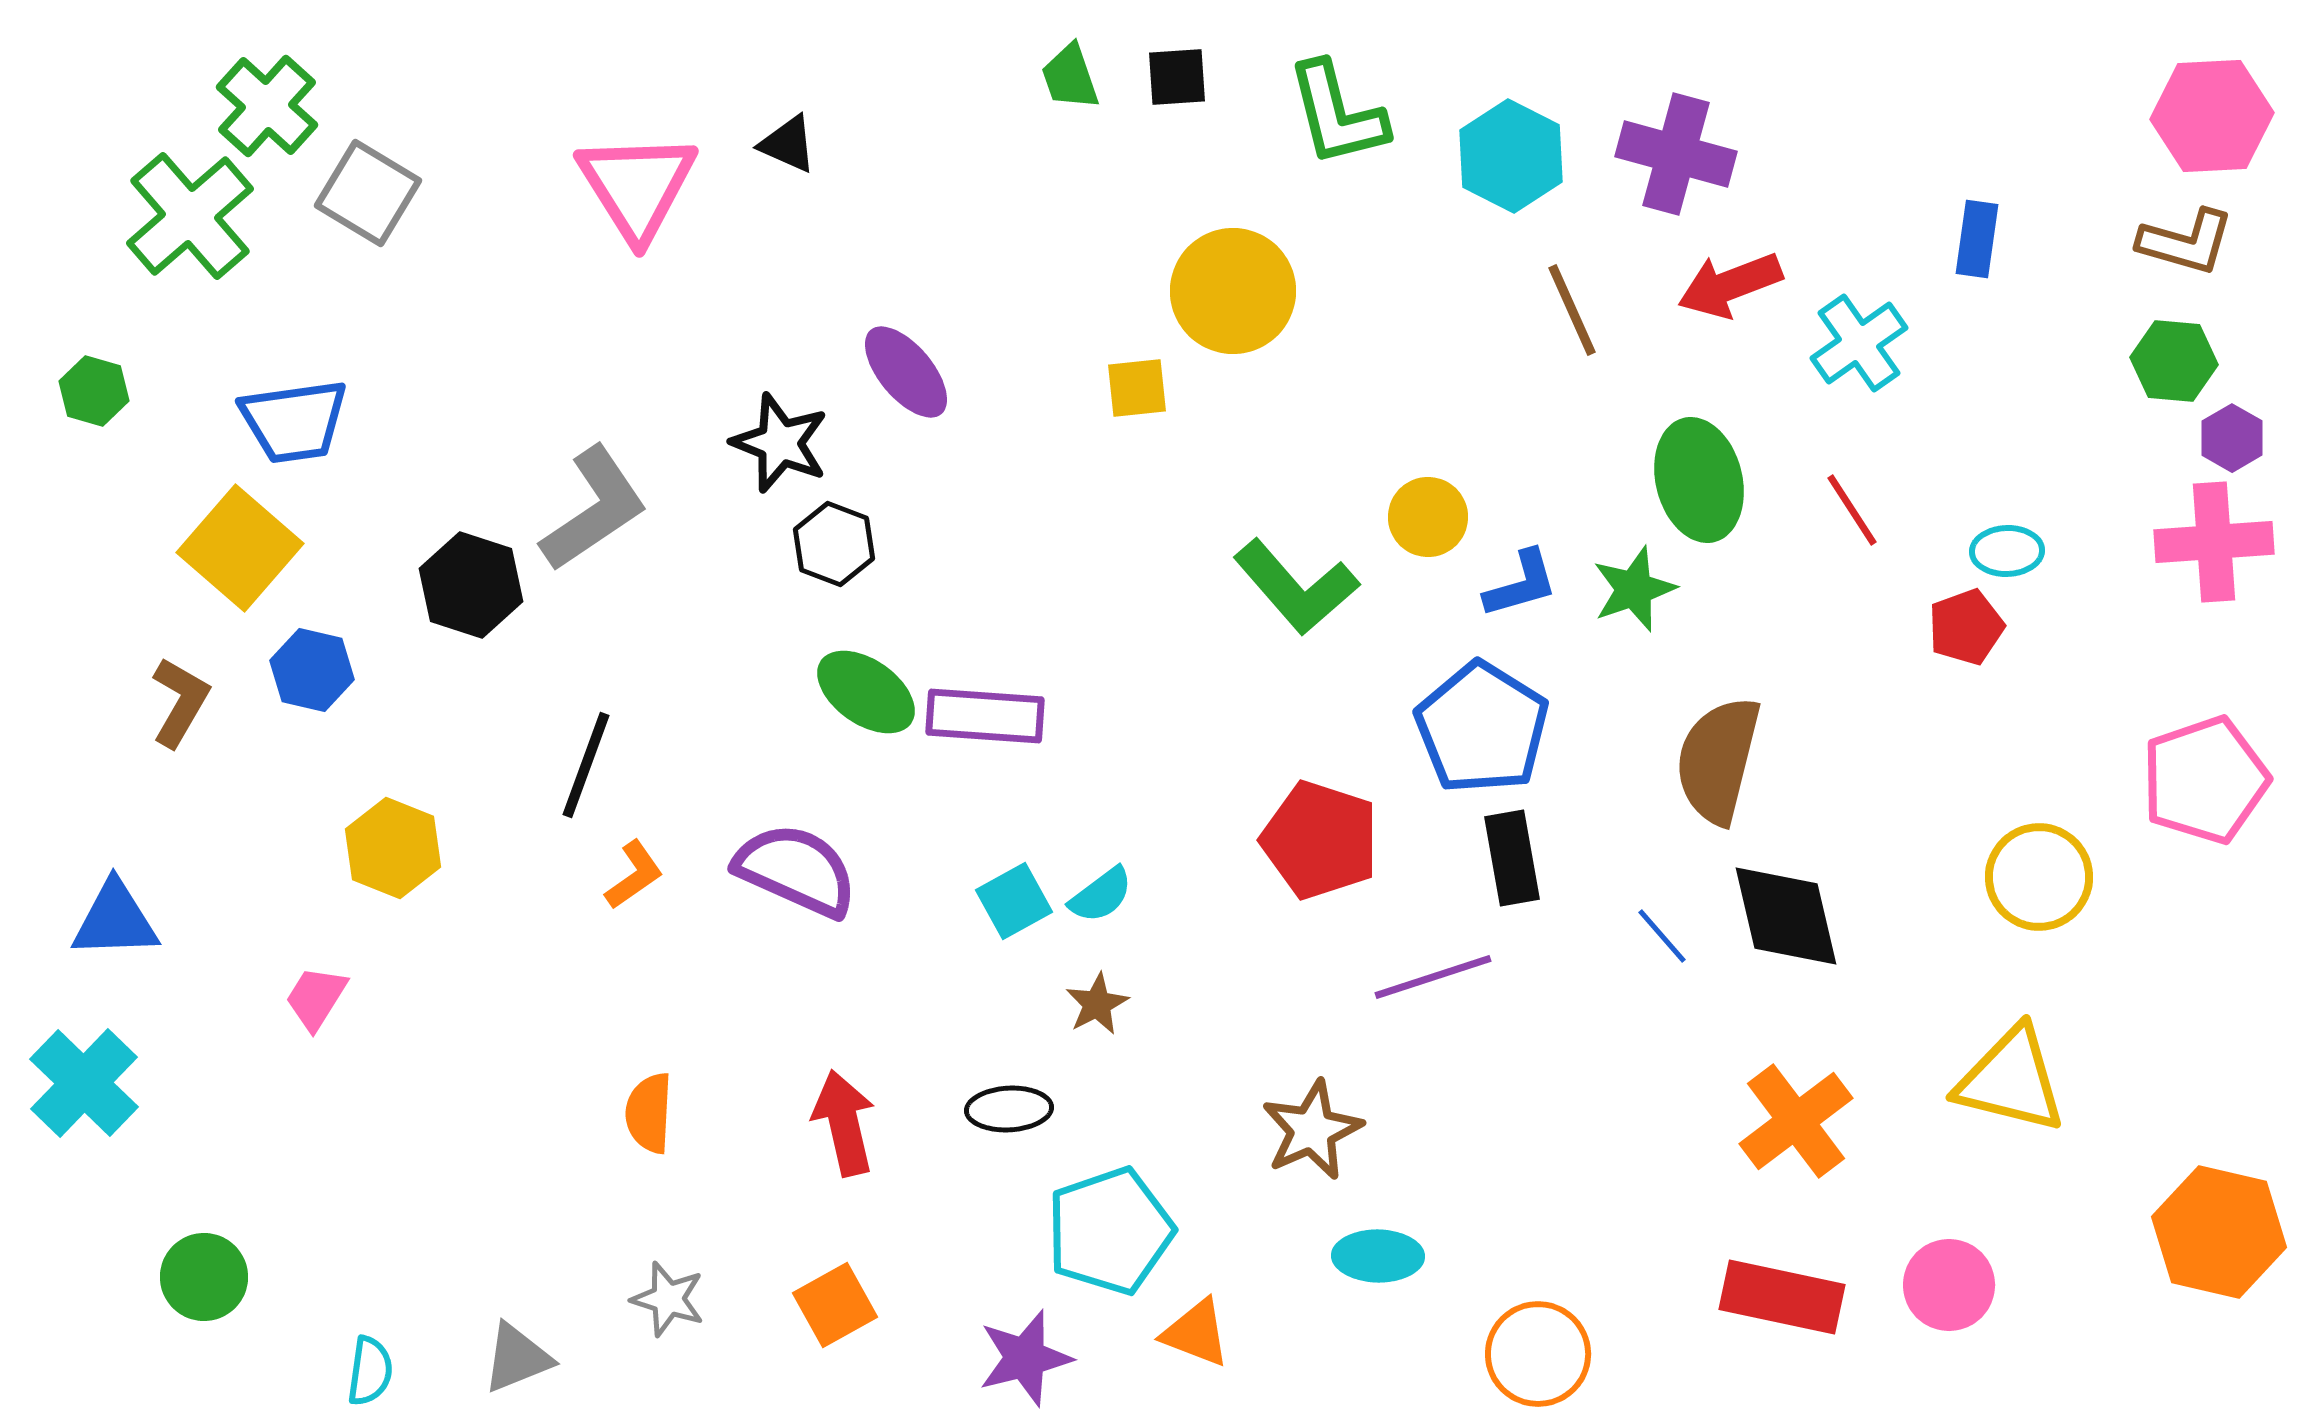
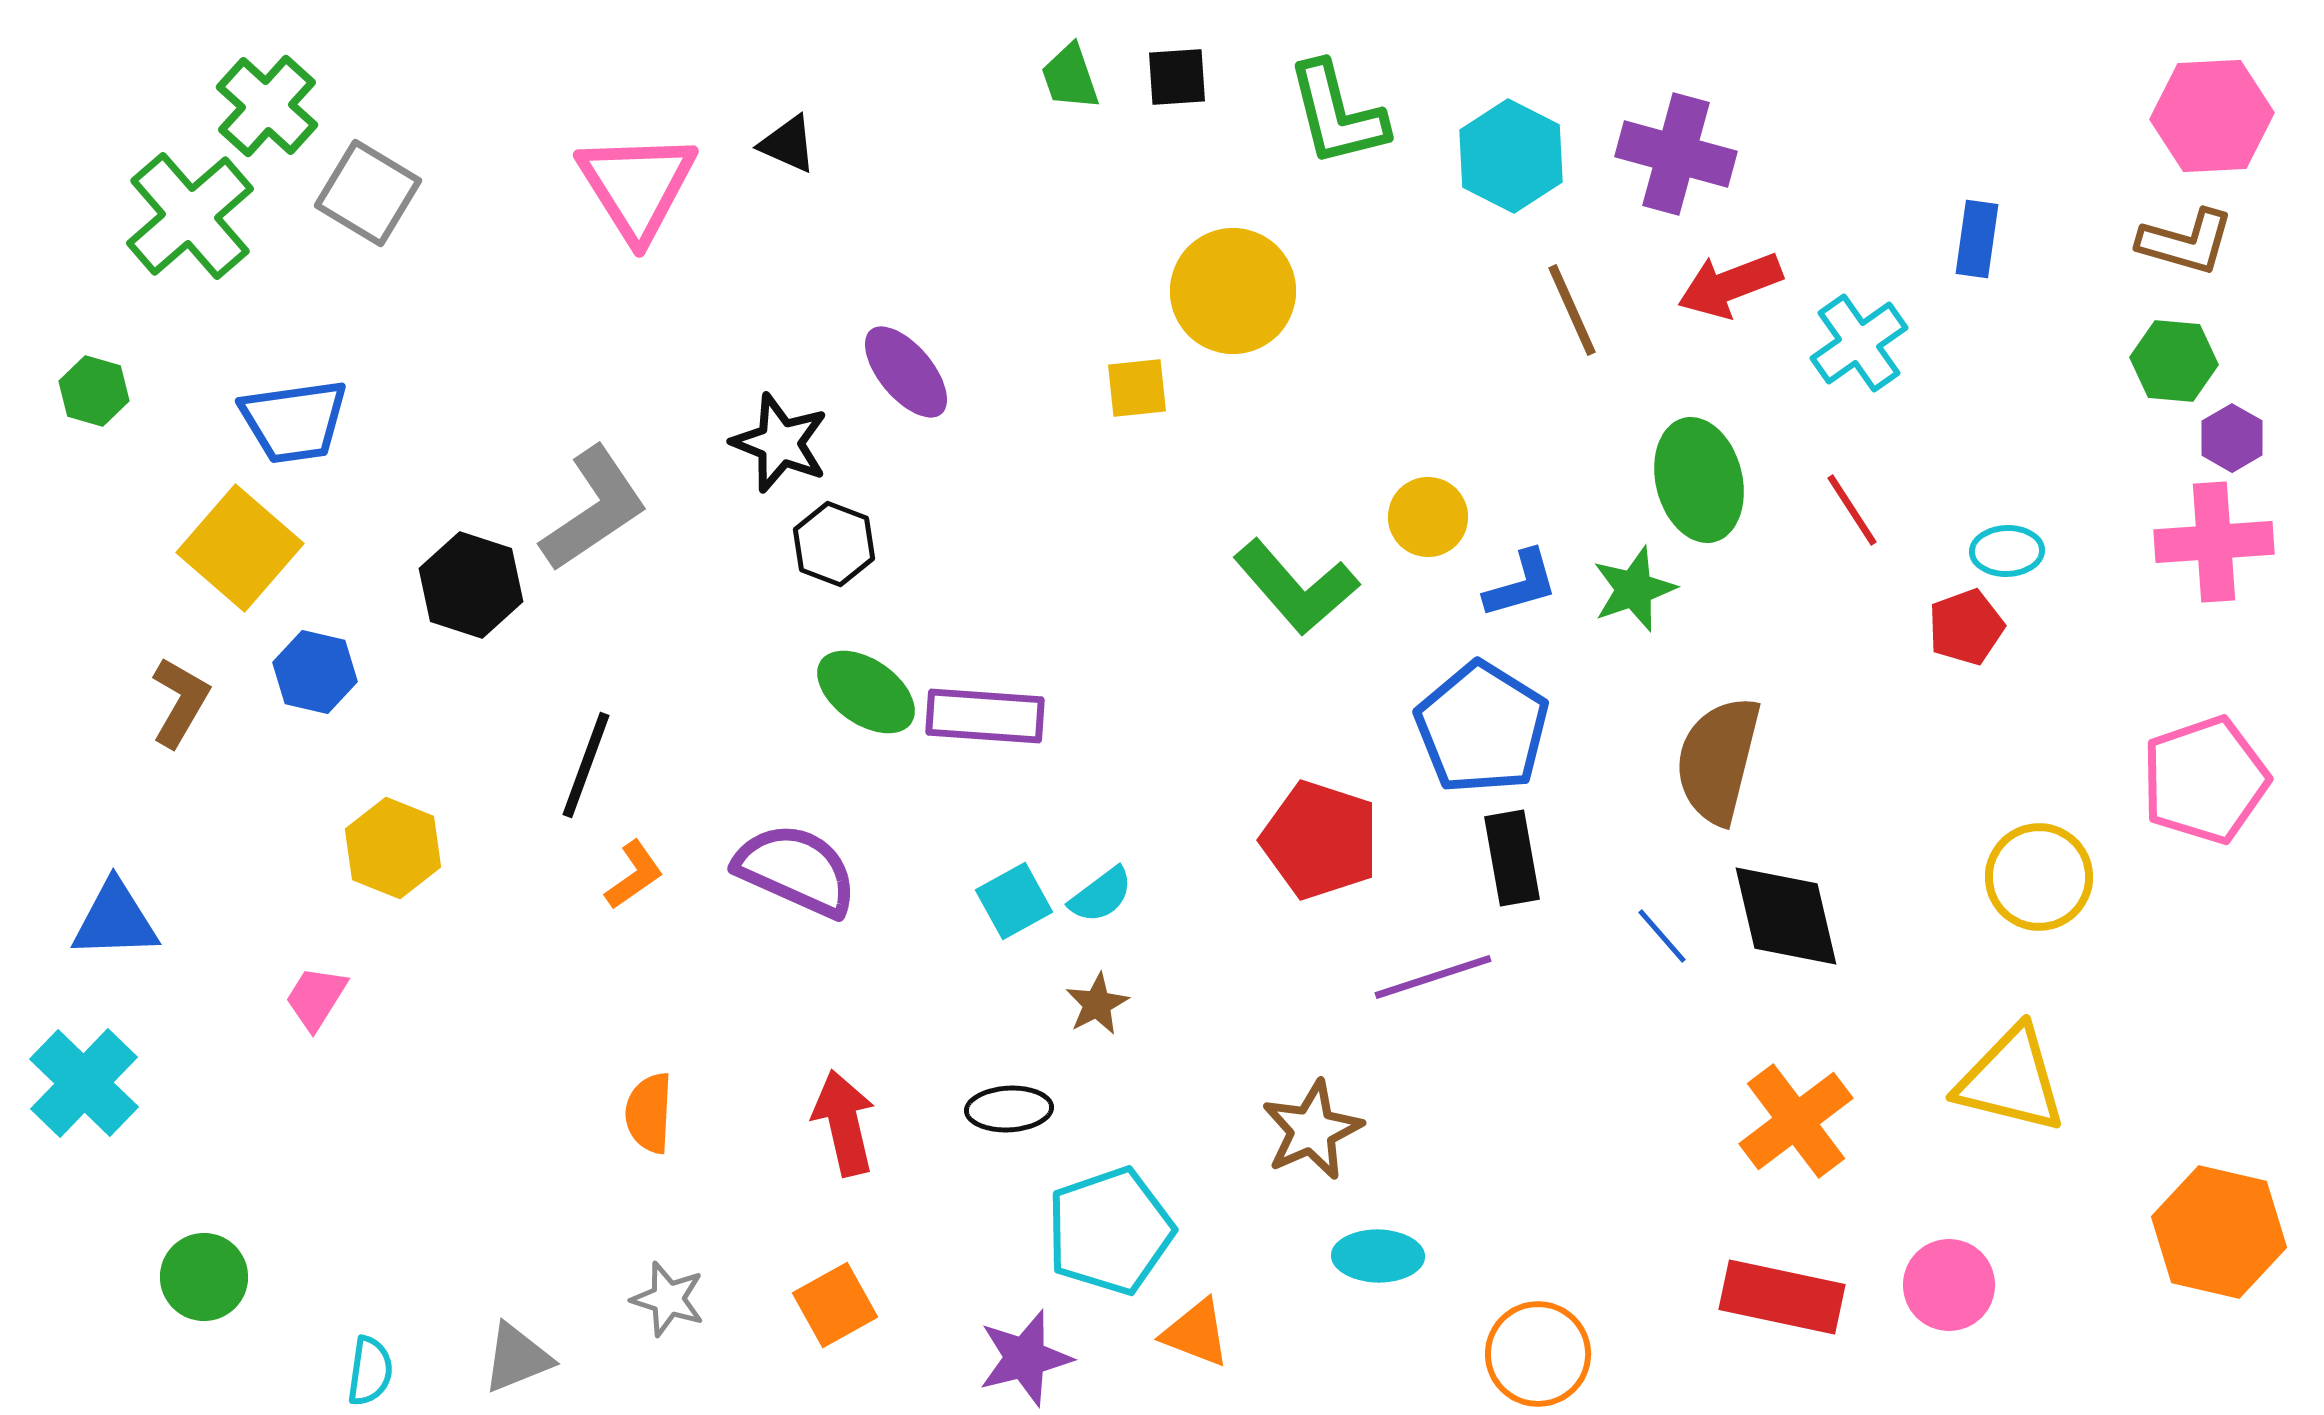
blue hexagon at (312, 670): moved 3 px right, 2 px down
